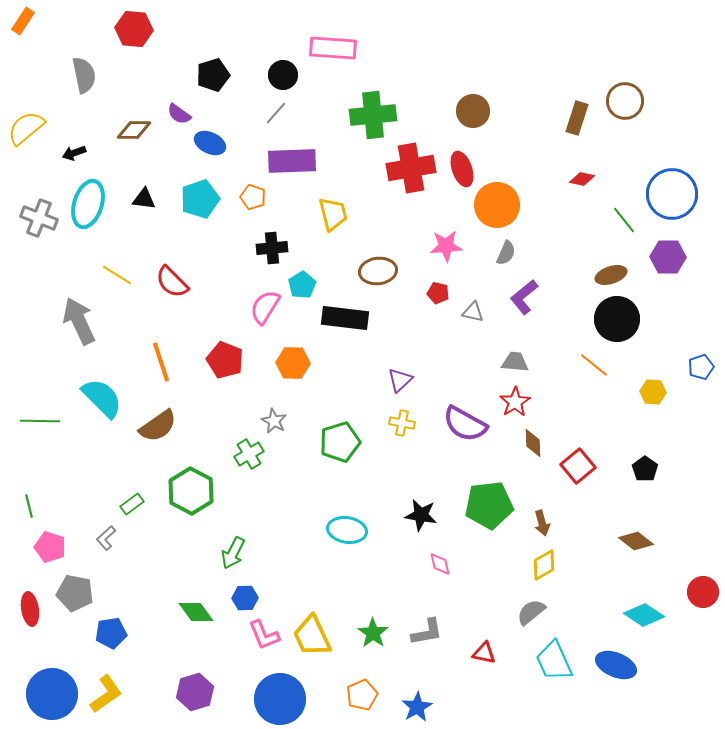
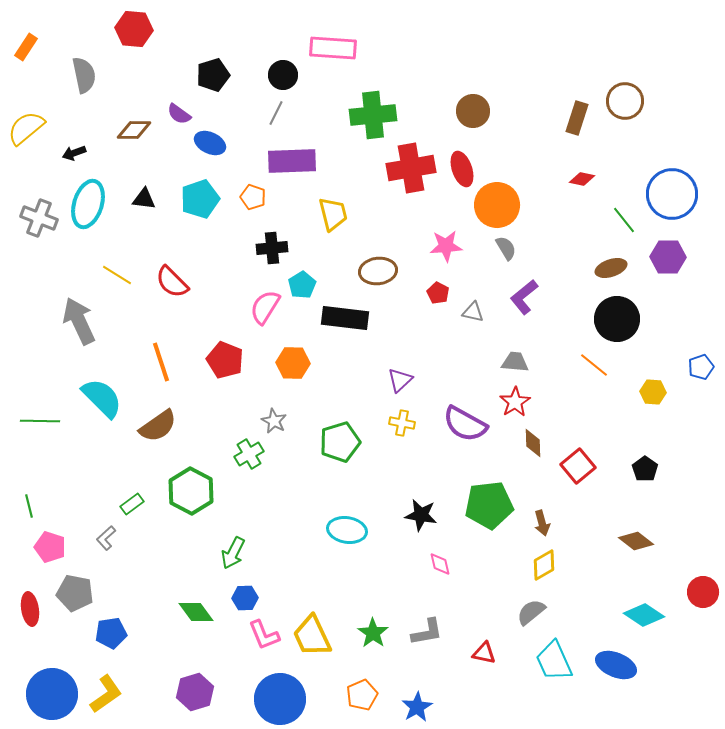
orange rectangle at (23, 21): moved 3 px right, 26 px down
gray line at (276, 113): rotated 15 degrees counterclockwise
gray semicircle at (506, 253): moved 5 px up; rotated 55 degrees counterclockwise
brown ellipse at (611, 275): moved 7 px up
red pentagon at (438, 293): rotated 15 degrees clockwise
